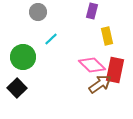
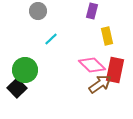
gray circle: moved 1 px up
green circle: moved 2 px right, 13 px down
